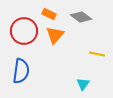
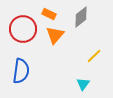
gray diamond: rotated 75 degrees counterclockwise
red circle: moved 1 px left, 2 px up
yellow line: moved 3 px left, 2 px down; rotated 56 degrees counterclockwise
